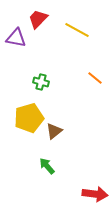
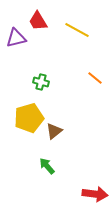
red trapezoid: moved 2 px down; rotated 75 degrees counterclockwise
purple triangle: rotated 25 degrees counterclockwise
